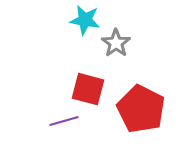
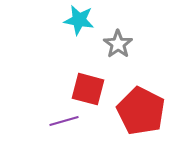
cyan star: moved 6 px left
gray star: moved 2 px right, 1 px down
red pentagon: moved 2 px down
